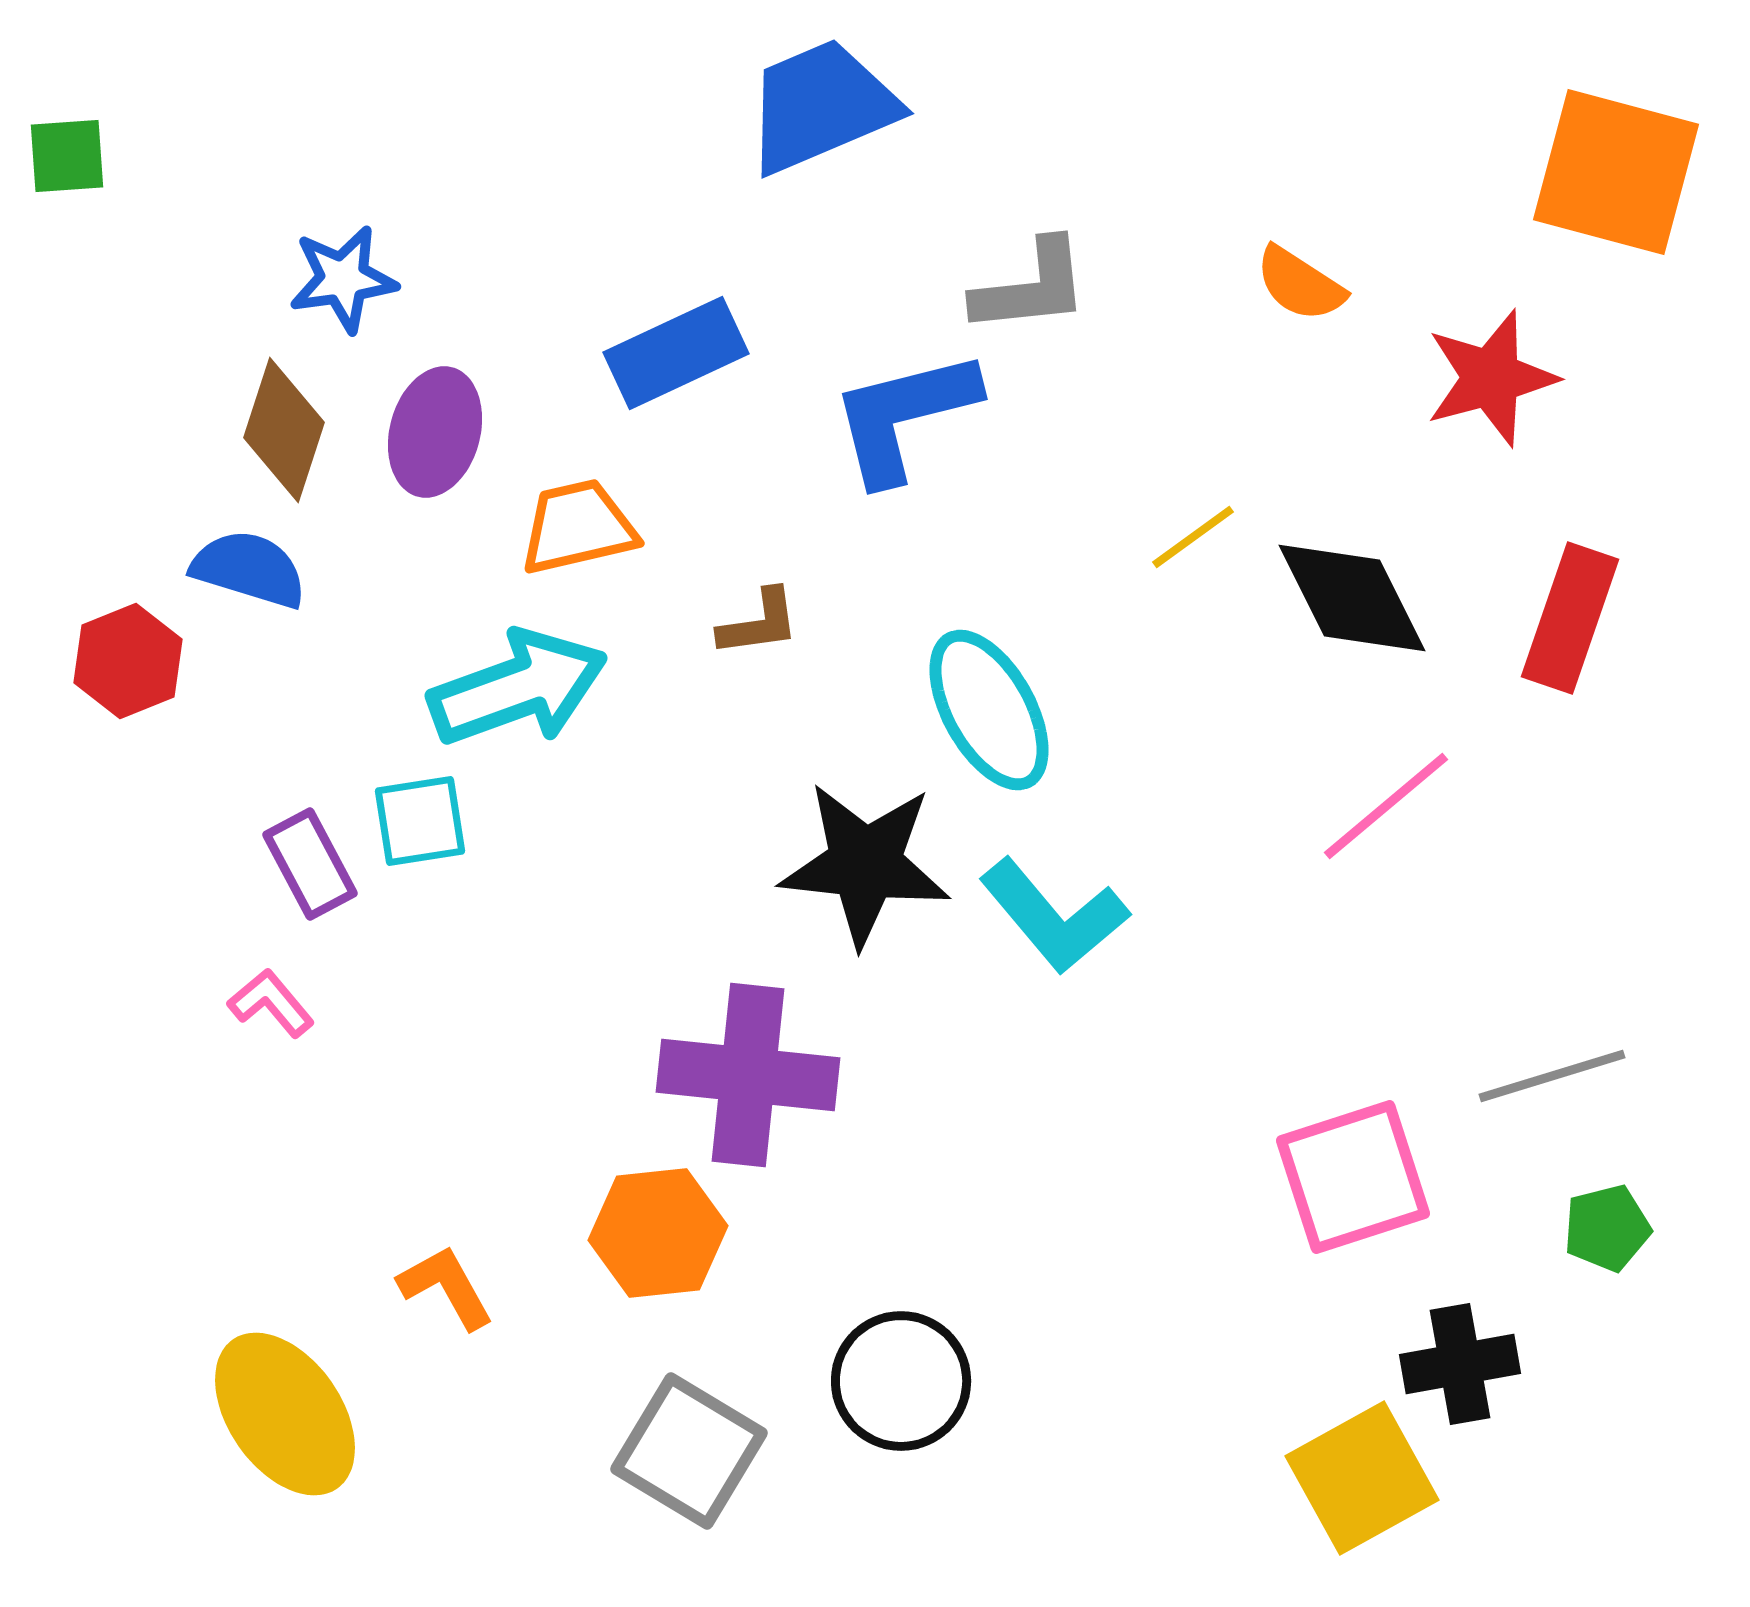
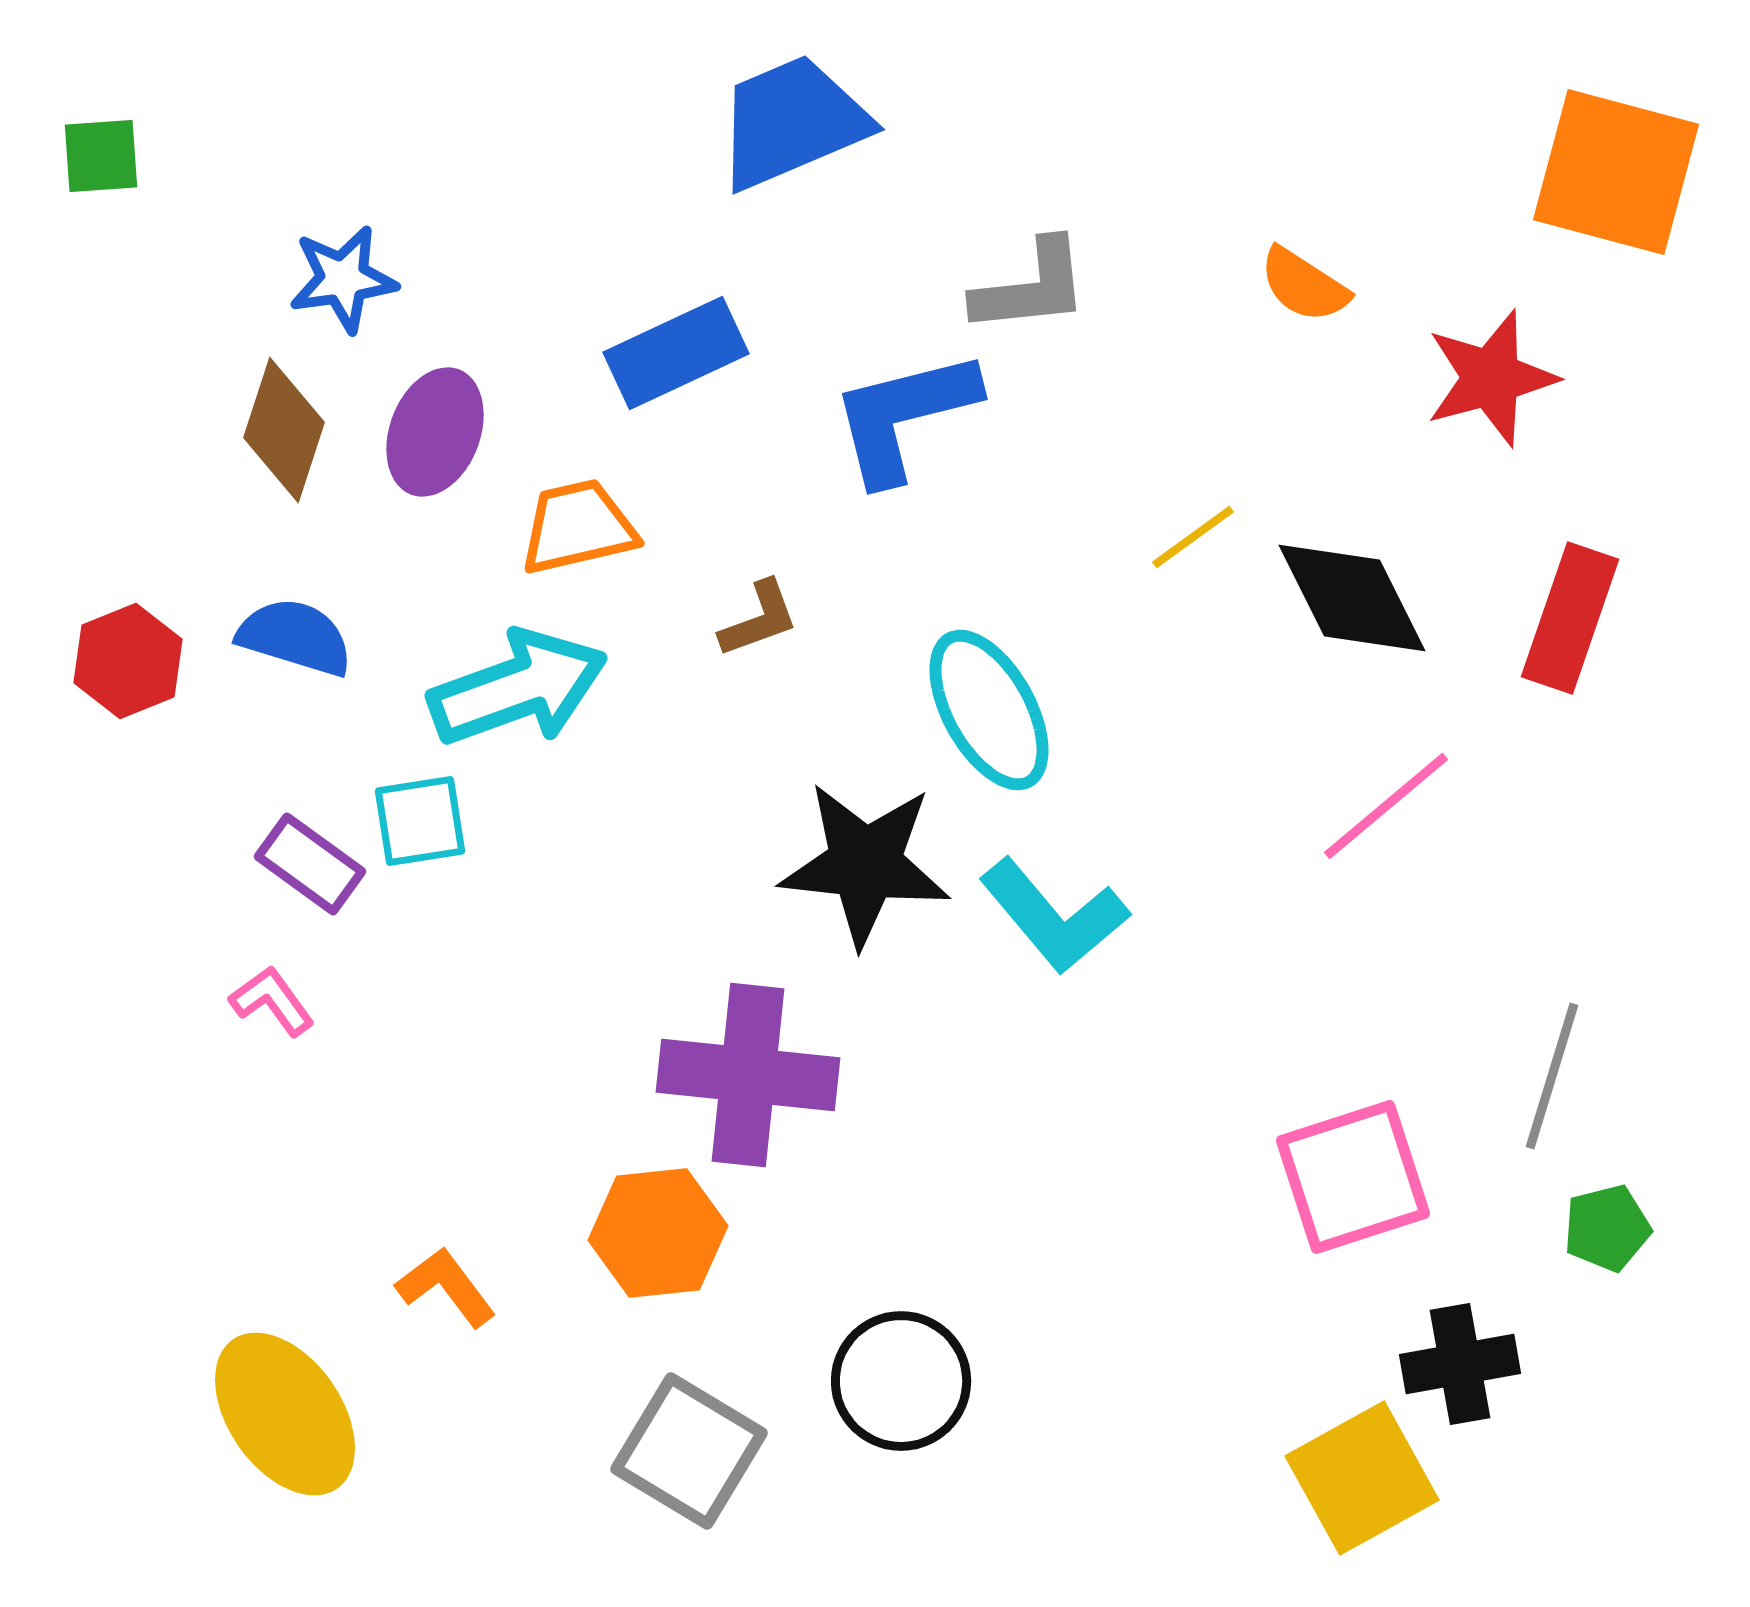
blue trapezoid: moved 29 px left, 16 px down
green square: moved 34 px right
orange semicircle: moved 4 px right, 1 px down
purple ellipse: rotated 6 degrees clockwise
blue semicircle: moved 46 px right, 68 px down
brown L-shape: moved 4 px up; rotated 12 degrees counterclockwise
purple rectangle: rotated 26 degrees counterclockwise
pink L-shape: moved 1 px right, 2 px up; rotated 4 degrees clockwise
gray line: rotated 56 degrees counterclockwise
orange L-shape: rotated 8 degrees counterclockwise
